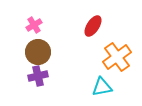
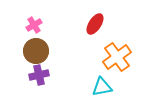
red ellipse: moved 2 px right, 2 px up
brown circle: moved 2 px left, 1 px up
purple cross: moved 1 px right, 1 px up
